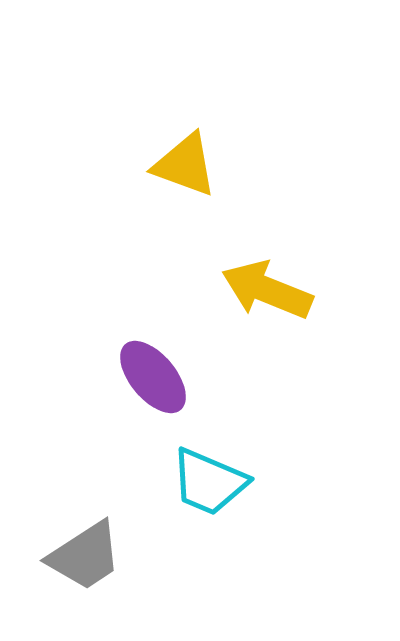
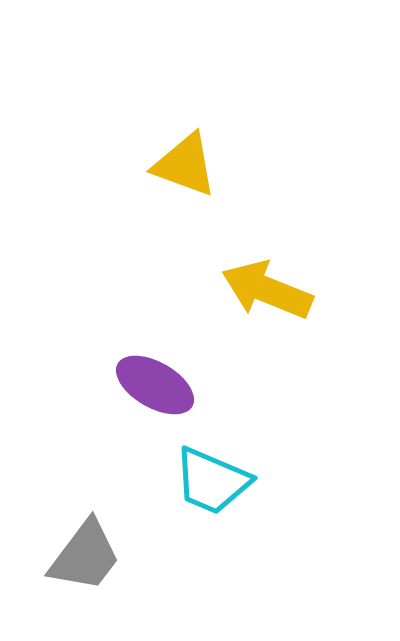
purple ellipse: moved 2 px right, 8 px down; rotated 20 degrees counterclockwise
cyan trapezoid: moved 3 px right, 1 px up
gray trapezoid: rotated 20 degrees counterclockwise
